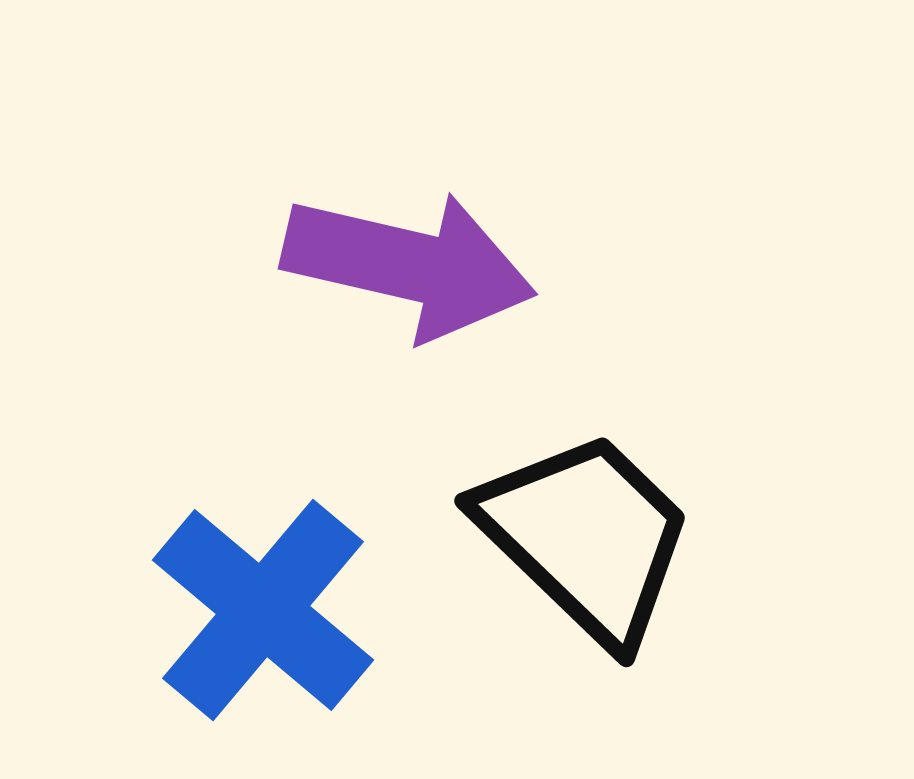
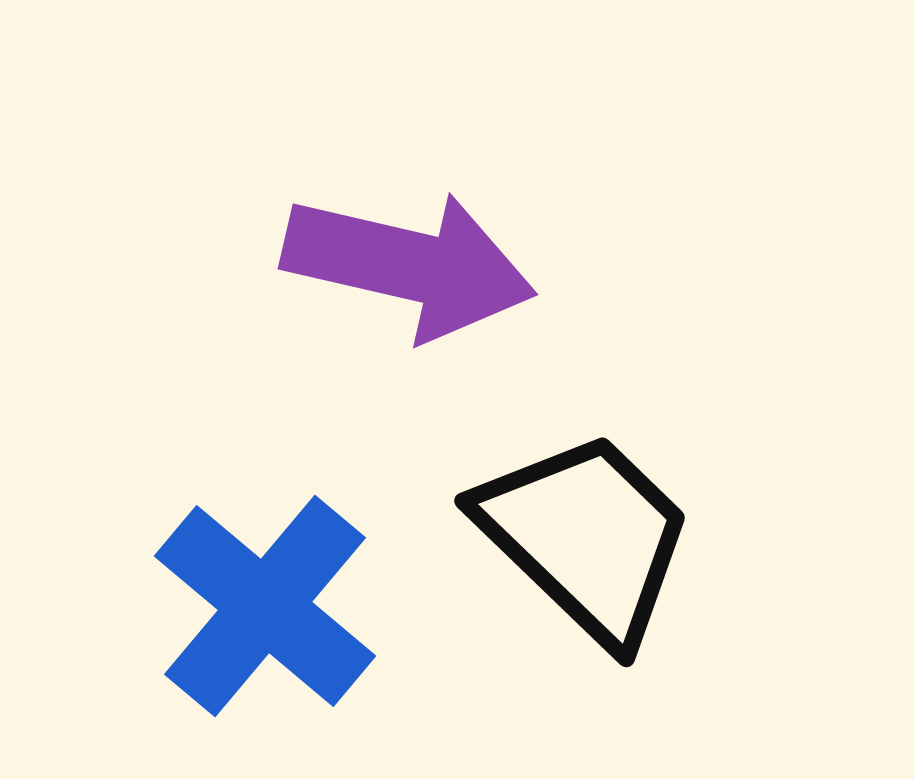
blue cross: moved 2 px right, 4 px up
